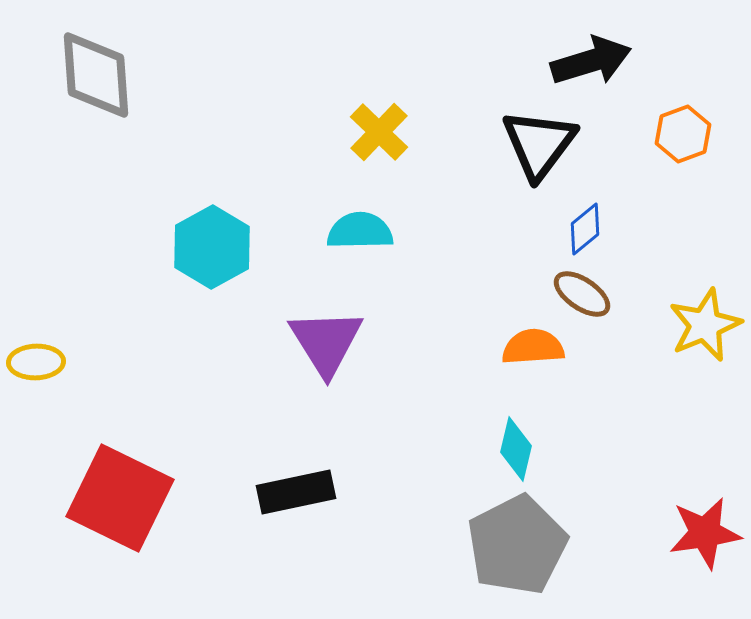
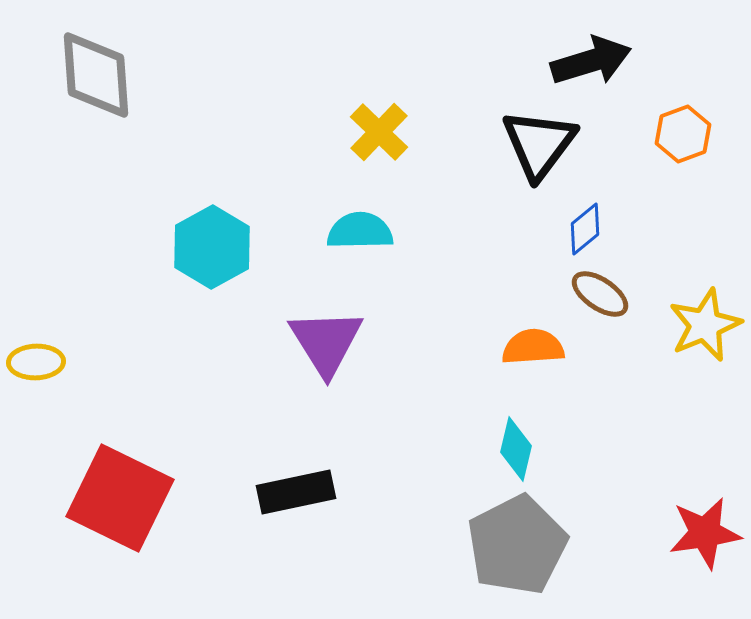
brown ellipse: moved 18 px right
